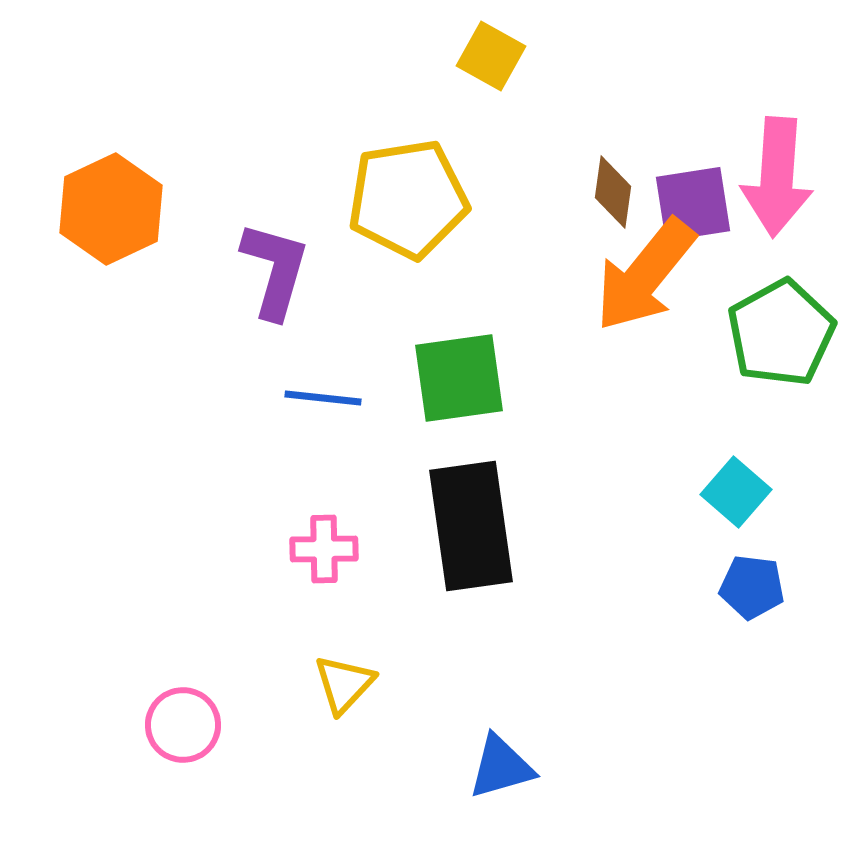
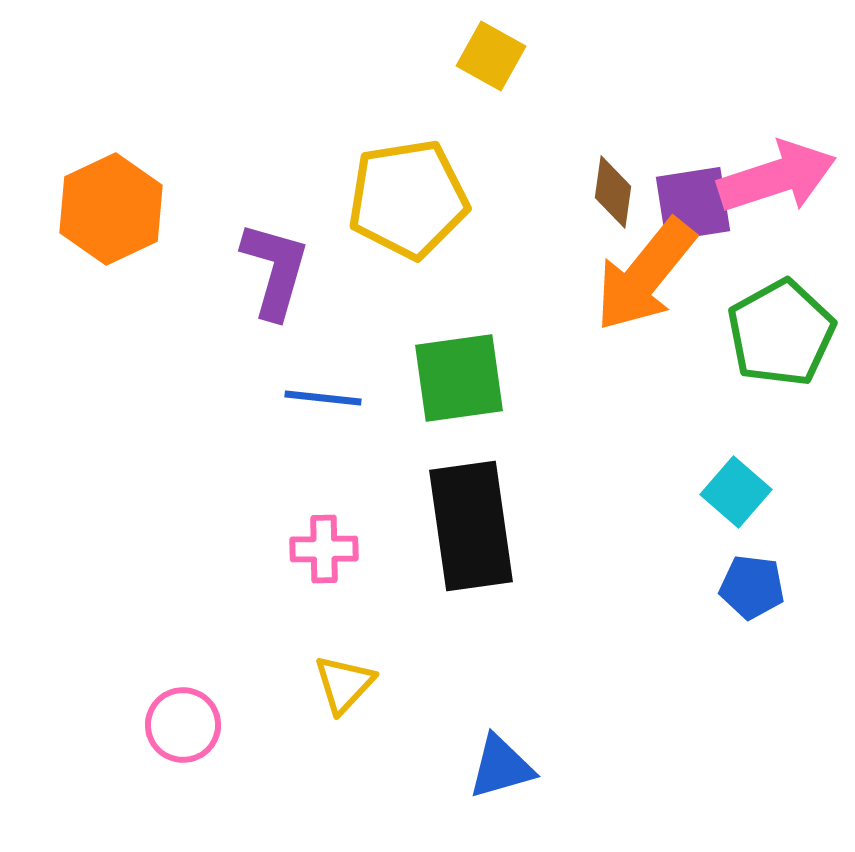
pink arrow: rotated 112 degrees counterclockwise
